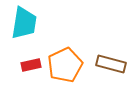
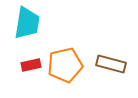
cyan trapezoid: moved 3 px right
orange pentagon: rotated 12 degrees clockwise
